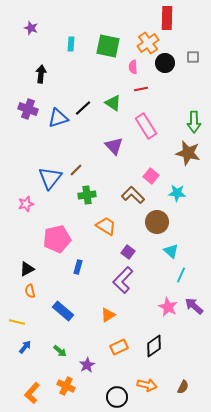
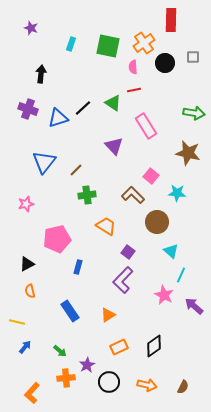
red rectangle at (167, 18): moved 4 px right, 2 px down
orange cross at (148, 43): moved 4 px left
cyan rectangle at (71, 44): rotated 16 degrees clockwise
red line at (141, 89): moved 7 px left, 1 px down
green arrow at (194, 122): moved 9 px up; rotated 80 degrees counterclockwise
blue triangle at (50, 178): moved 6 px left, 16 px up
black triangle at (27, 269): moved 5 px up
pink star at (168, 307): moved 4 px left, 12 px up
blue rectangle at (63, 311): moved 7 px right; rotated 15 degrees clockwise
orange cross at (66, 386): moved 8 px up; rotated 30 degrees counterclockwise
black circle at (117, 397): moved 8 px left, 15 px up
